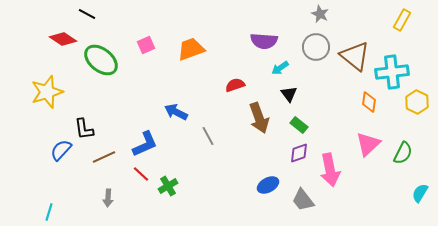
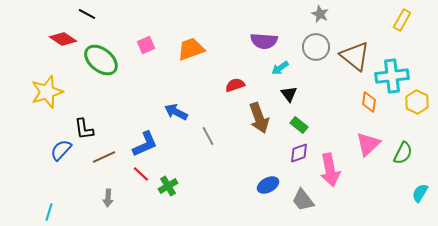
cyan cross: moved 4 px down
